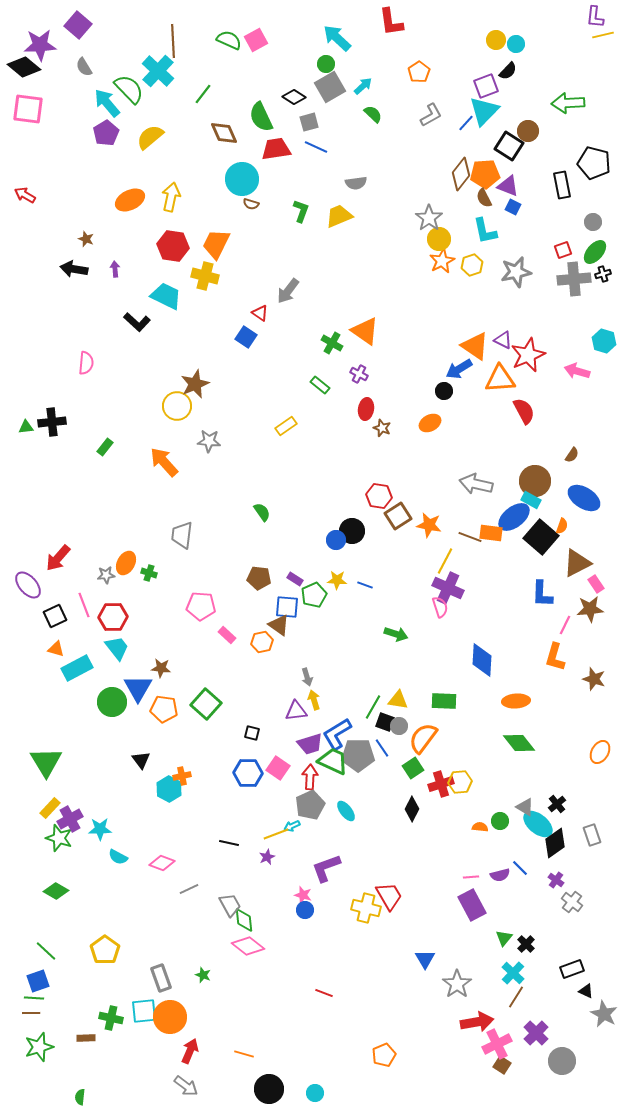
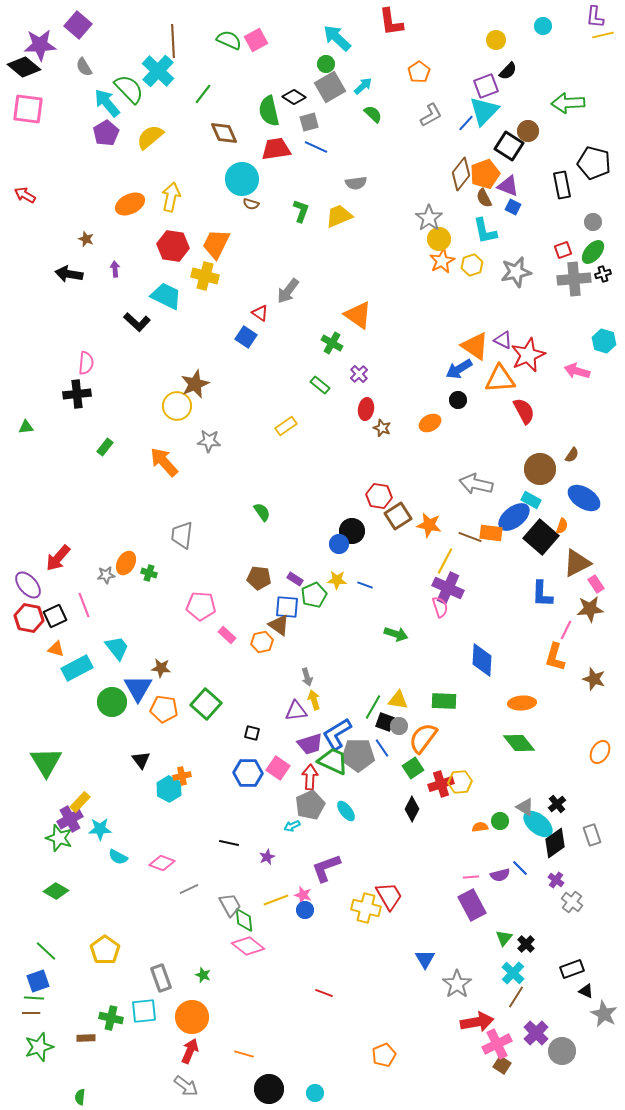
cyan circle at (516, 44): moved 27 px right, 18 px up
green semicircle at (261, 117): moved 8 px right, 6 px up; rotated 12 degrees clockwise
orange pentagon at (485, 174): rotated 16 degrees counterclockwise
orange ellipse at (130, 200): moved 4 px down
green ellipse at (595, 252): moved 2 px left
black arrow at (74, 269): moved 5 px left, 5 px down
orange triangle at (365, 331): moved 7 px left, 16 px up
purple cross at (359, 374): rotated 18 degrees clockwise
black circle at (444, 391): moved 14 px right, 9 px down
black cross at (52, 422): moved 25 px right, 28 px up
brown circle at (535, 481): moved 5 px right, 12 px up
blue circle at (336, 540): moved 3 px right, 4 px down
red hexagon at (113, 617): moved 84 px left, 1 px down; rotated 12 degrees clockwise
pink line at (565, 625): moved 1 px right, 5 px down
orange ellipse at (516, 701): moved 6 px right, 2 px down
yellow rectangle at (50, 808): moved 30 px right, 6 px up
orange semicircle at (480, 827): rotated 14 degrees counterclockwise
yellow line at (276, 834): moved 66 px down
orange circle at (170, 1017): moved 22 px right
gray circle at (562, 1061): moved 10 px up
